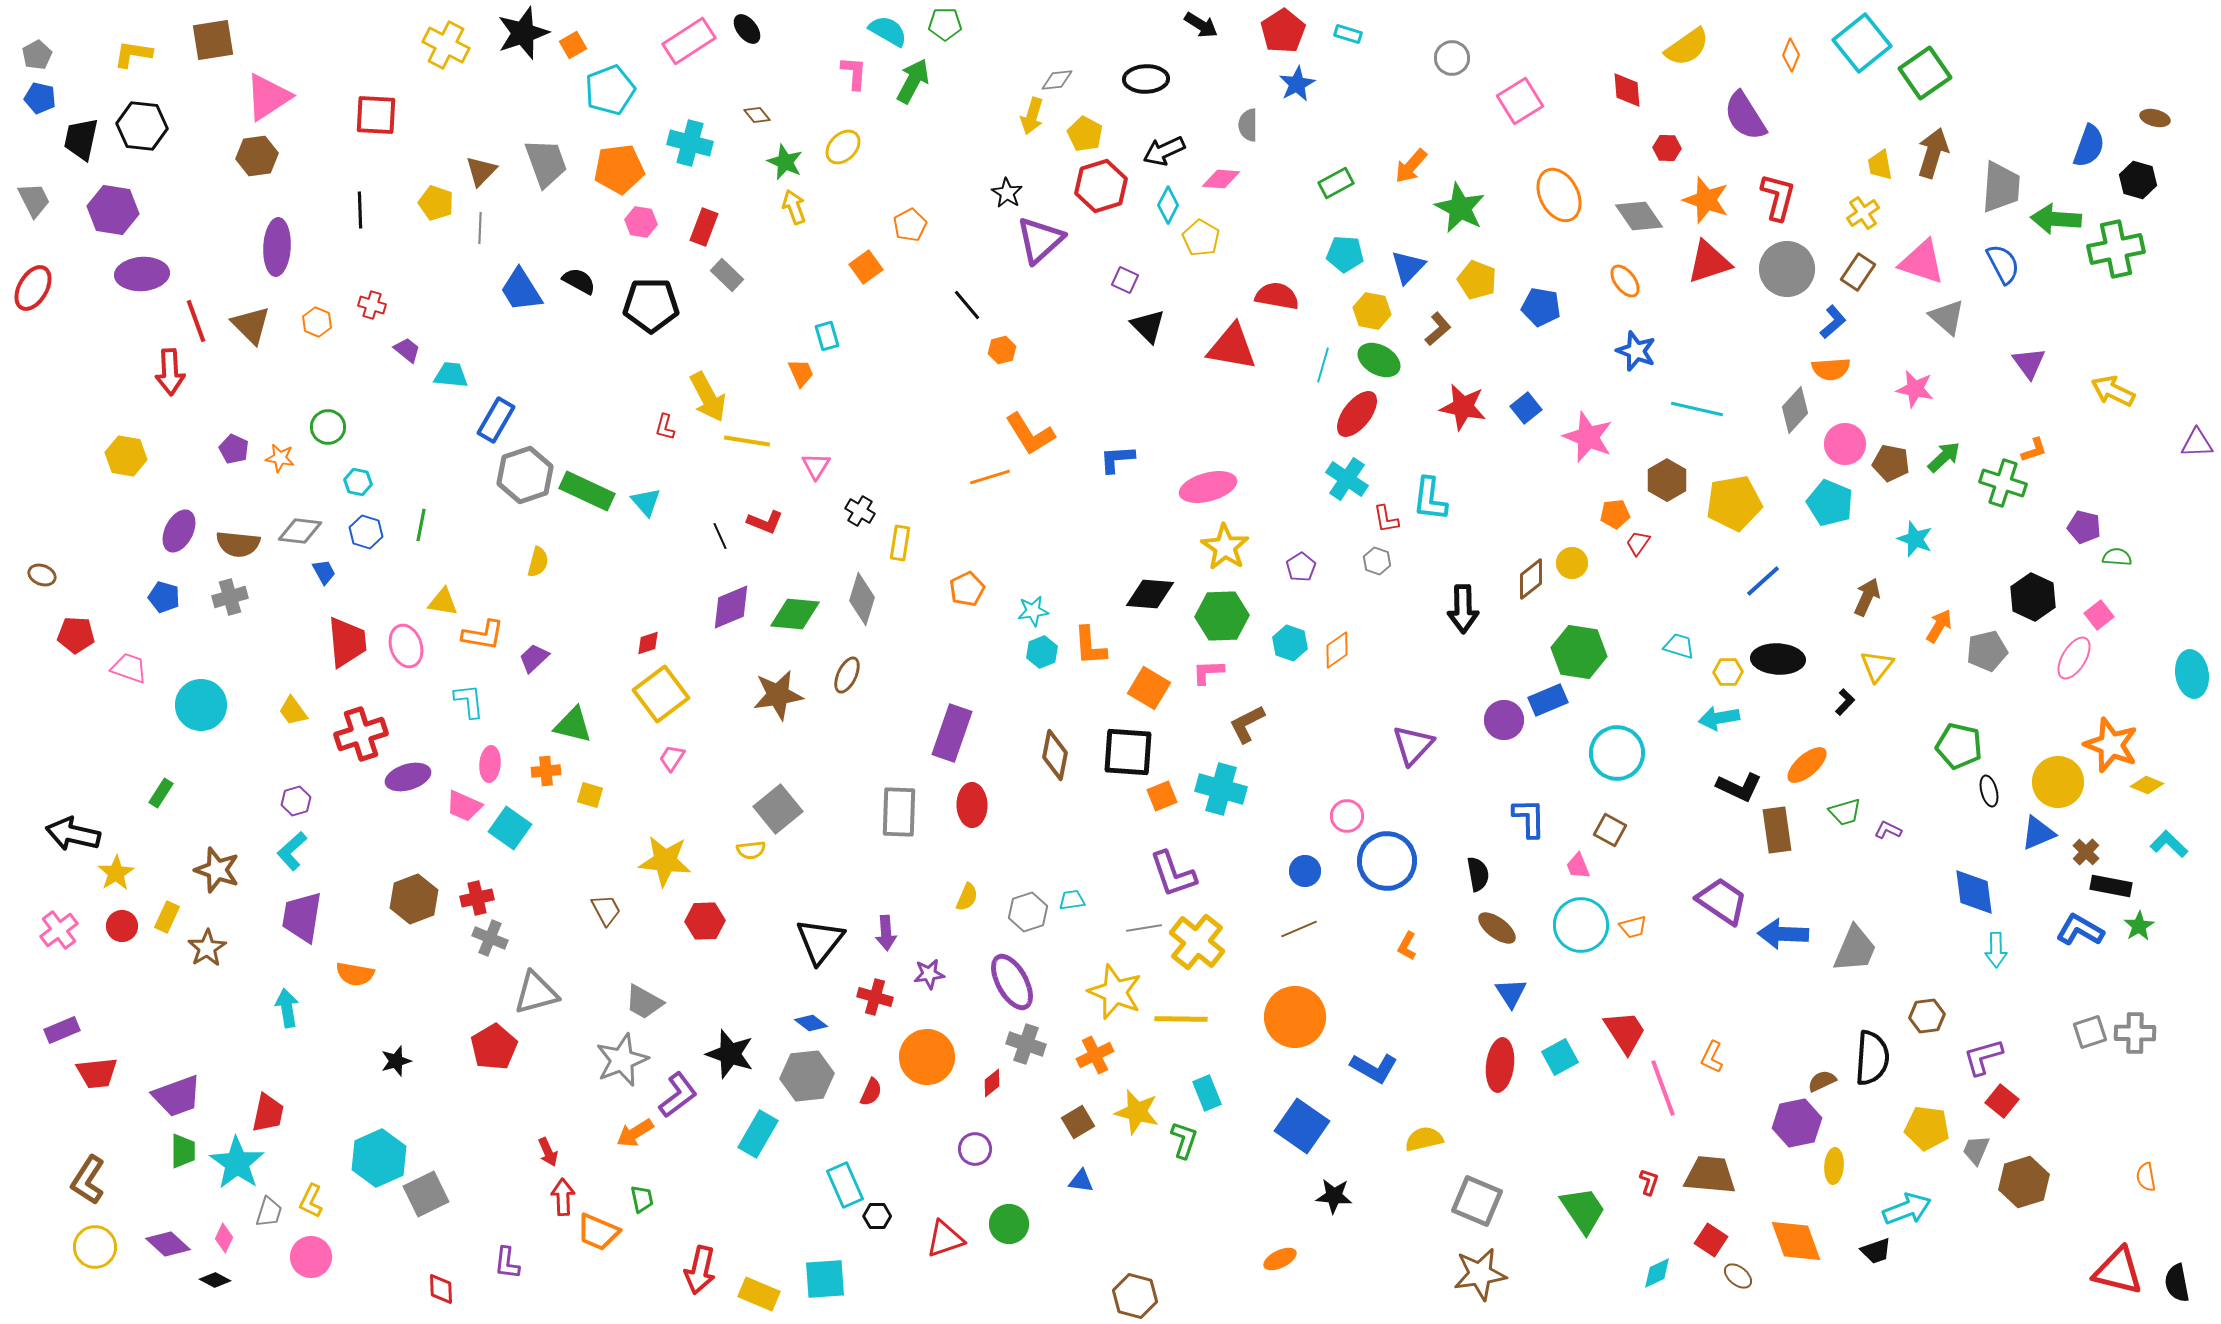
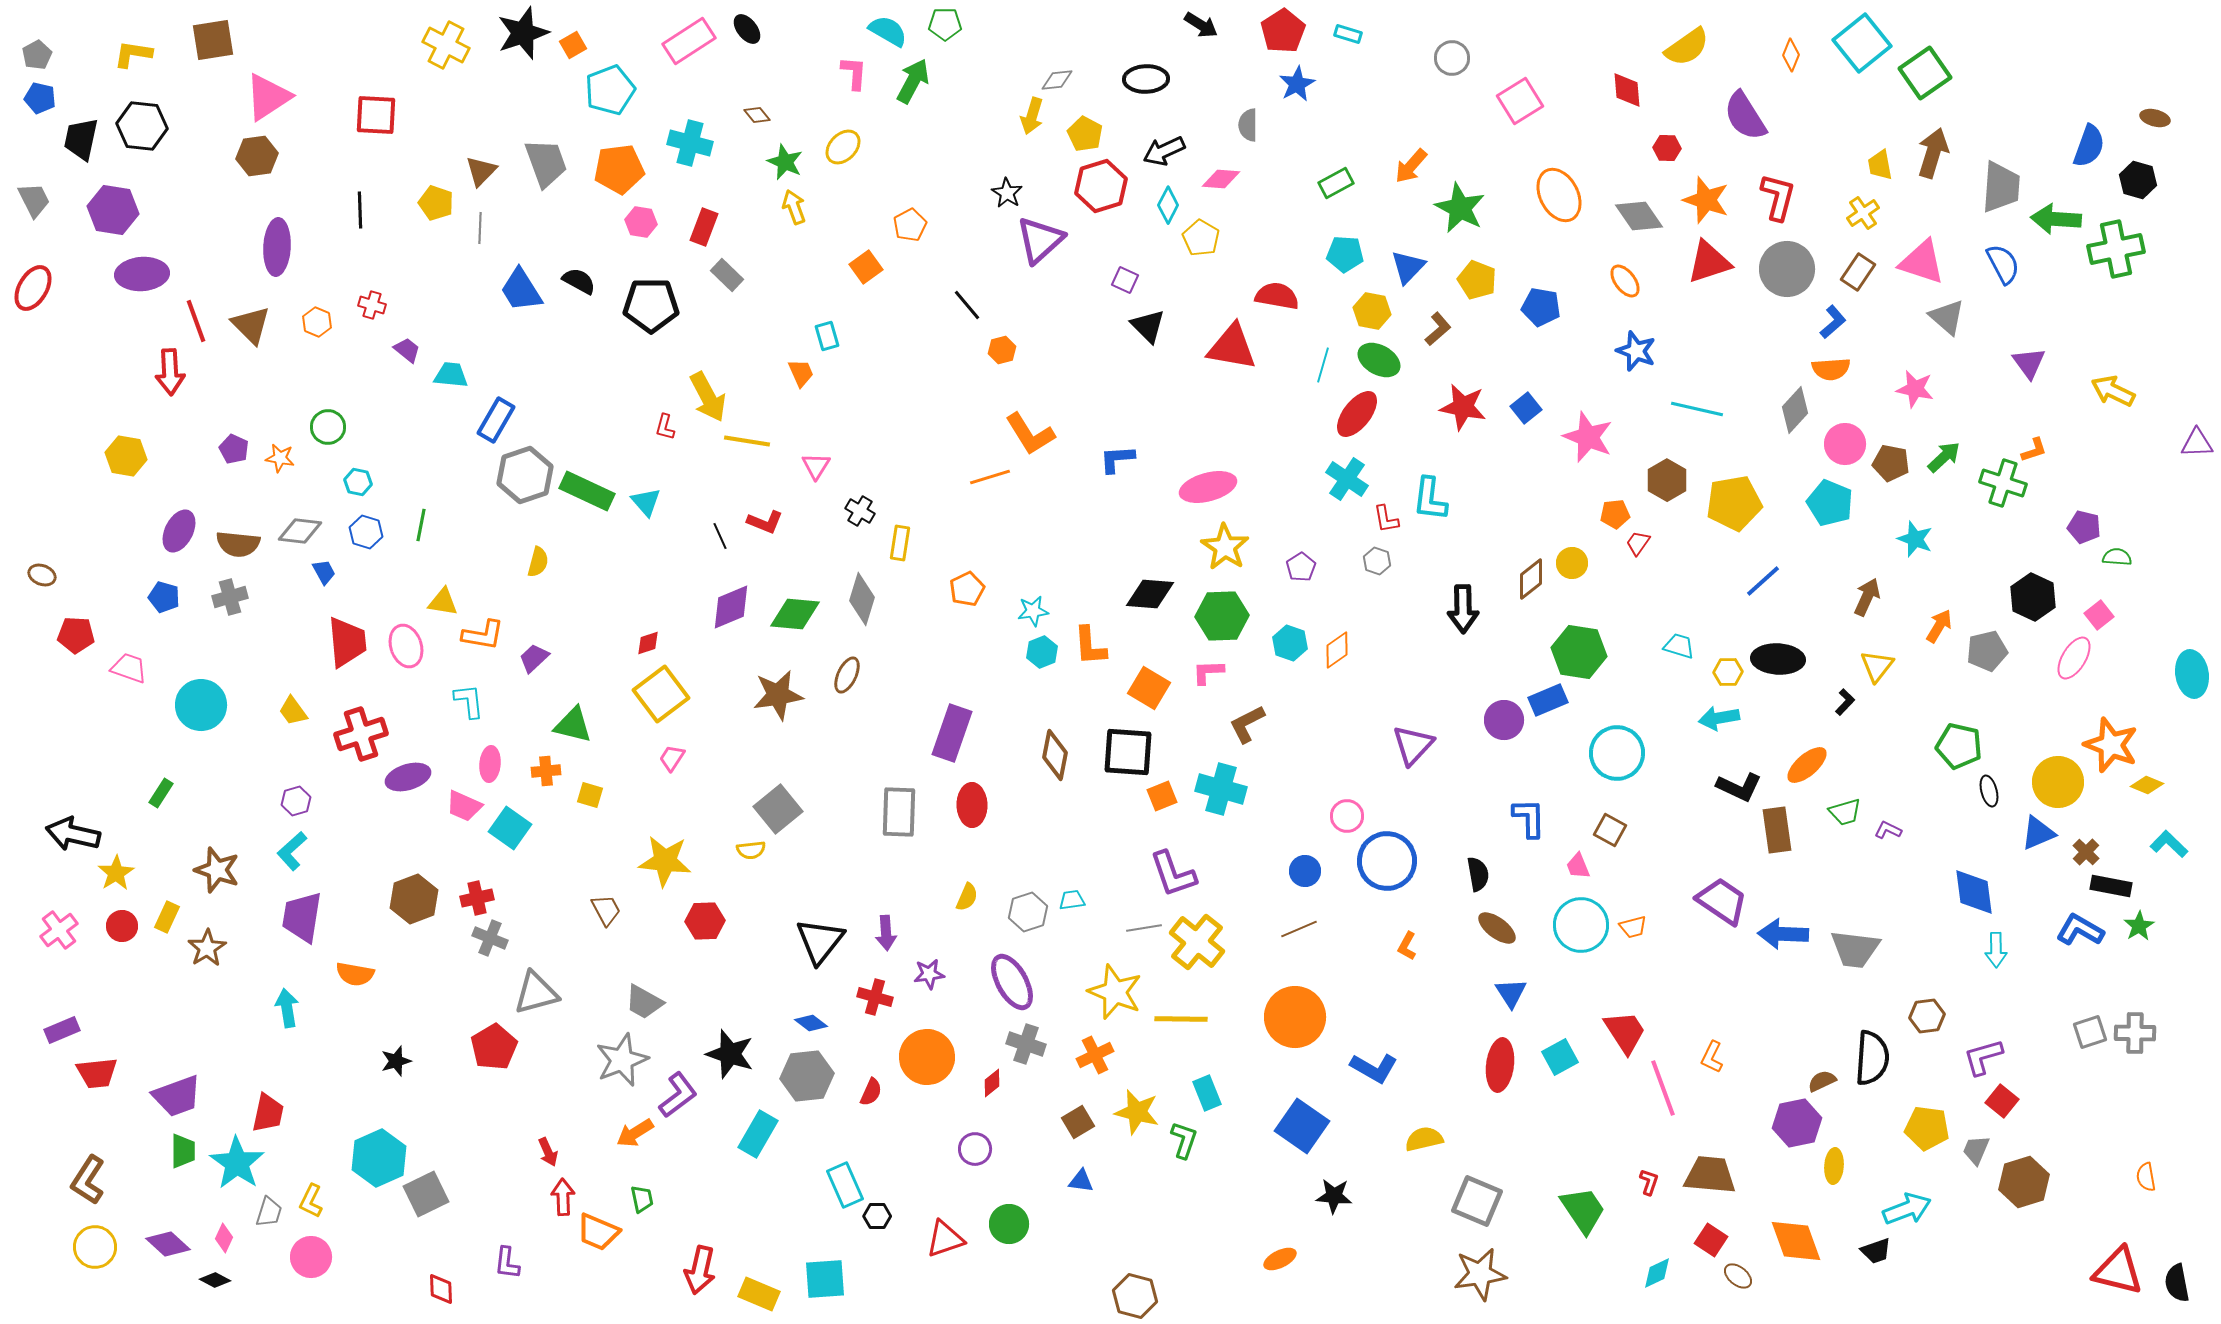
gray trapezoid at (1855, 949): rotated 74 degrees clockwise
